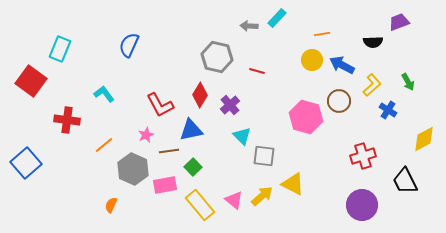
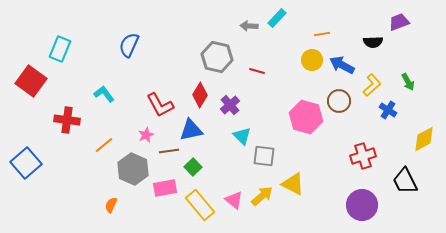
pink rectangle at (165, 185): moved 3 px down
